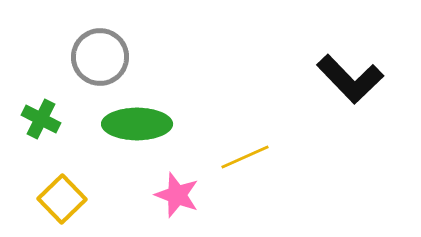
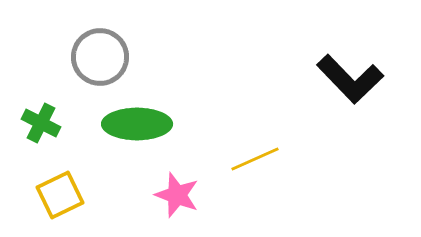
green cross: moved 4 px down
yellow line: moved 10 px right, 2 px down
yellow square: moved 2 px left, 4 px up; rotated 18 degrees clockwise
